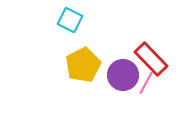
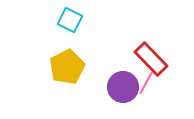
yellow pentagon: moved 16 px left, 2 px down
purple circle: moved 12 px down
